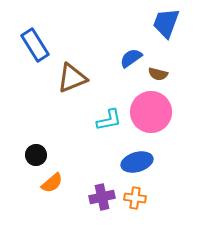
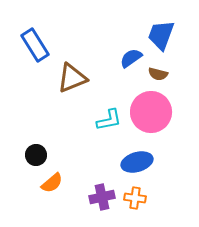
blue trapezoid: moved 5 px left, 12 px down
